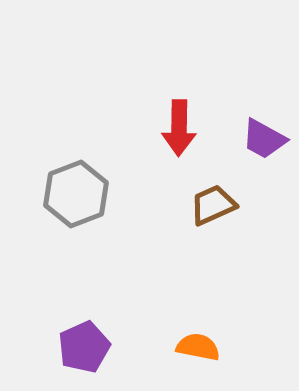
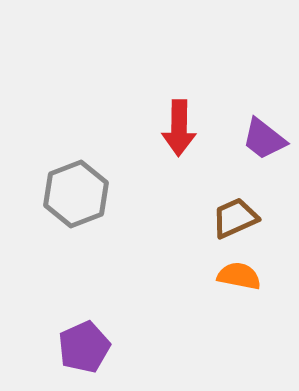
purple trapezoid: rotated 9 degrees clockwise
brown trapezoid: moved 22 px right, 13 px down
orange semicircle: moved 41 px right, 71 px up
